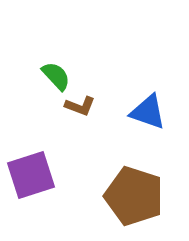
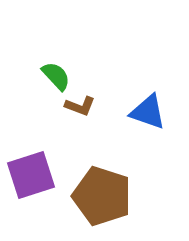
brown pentagon: moved 32 px left
